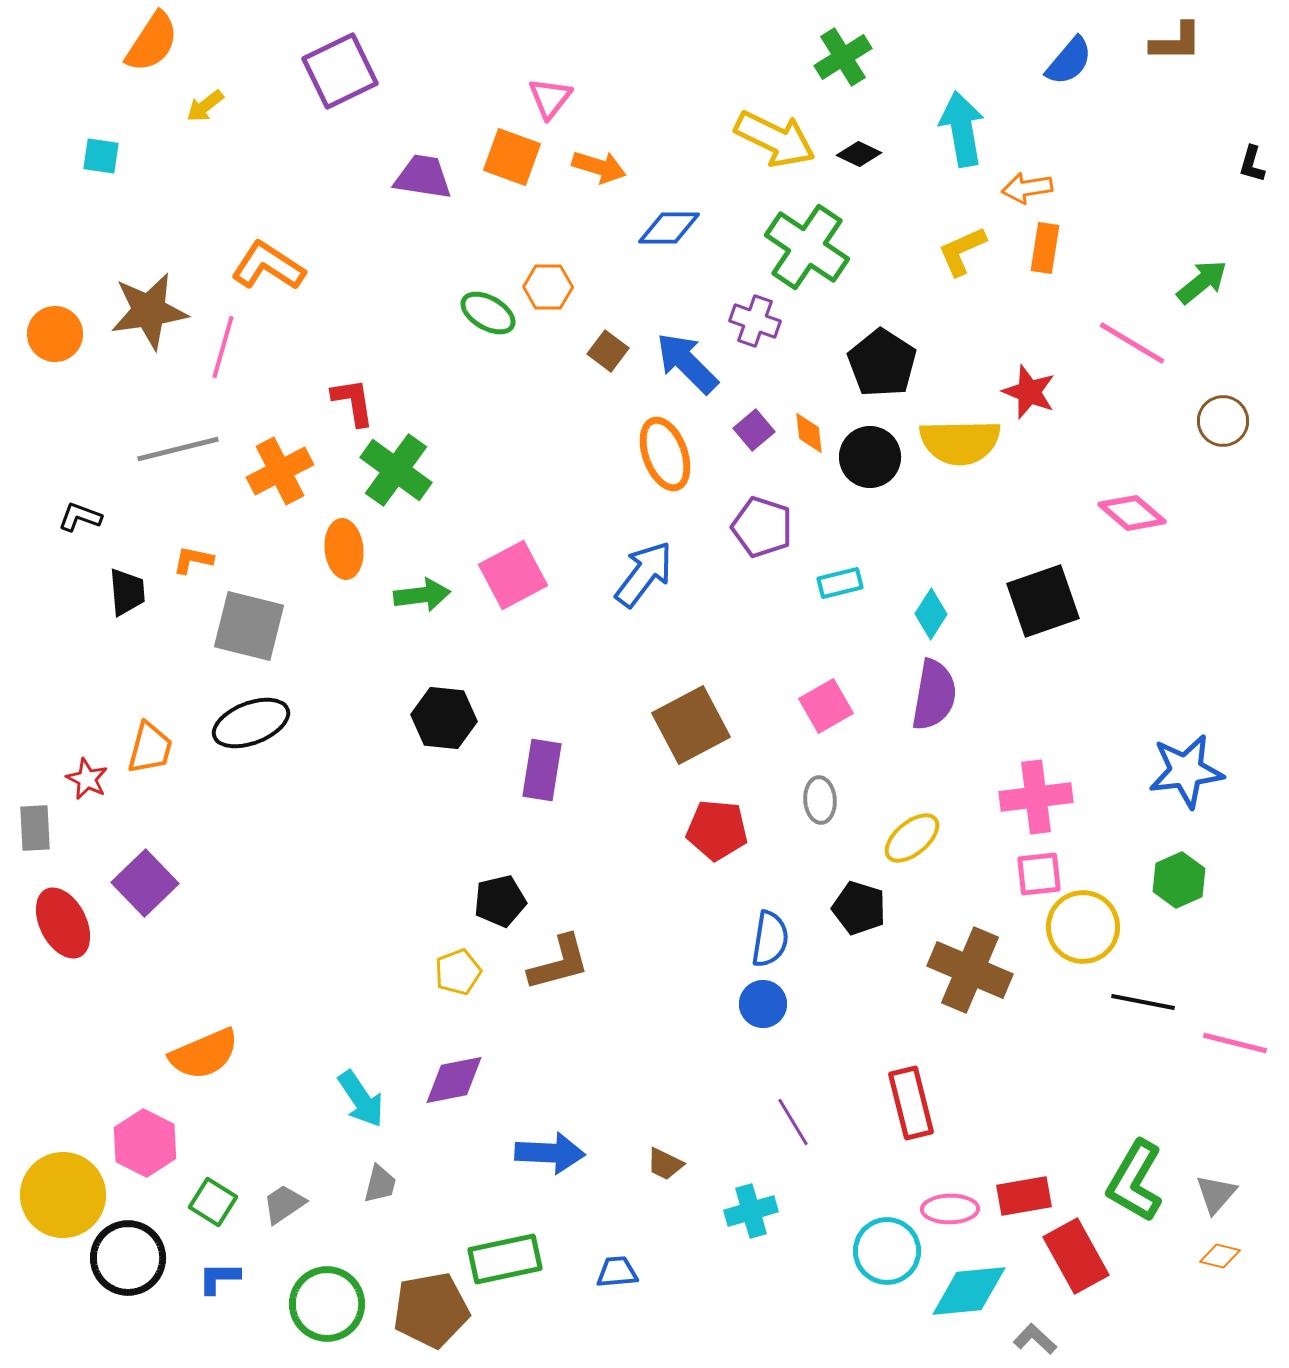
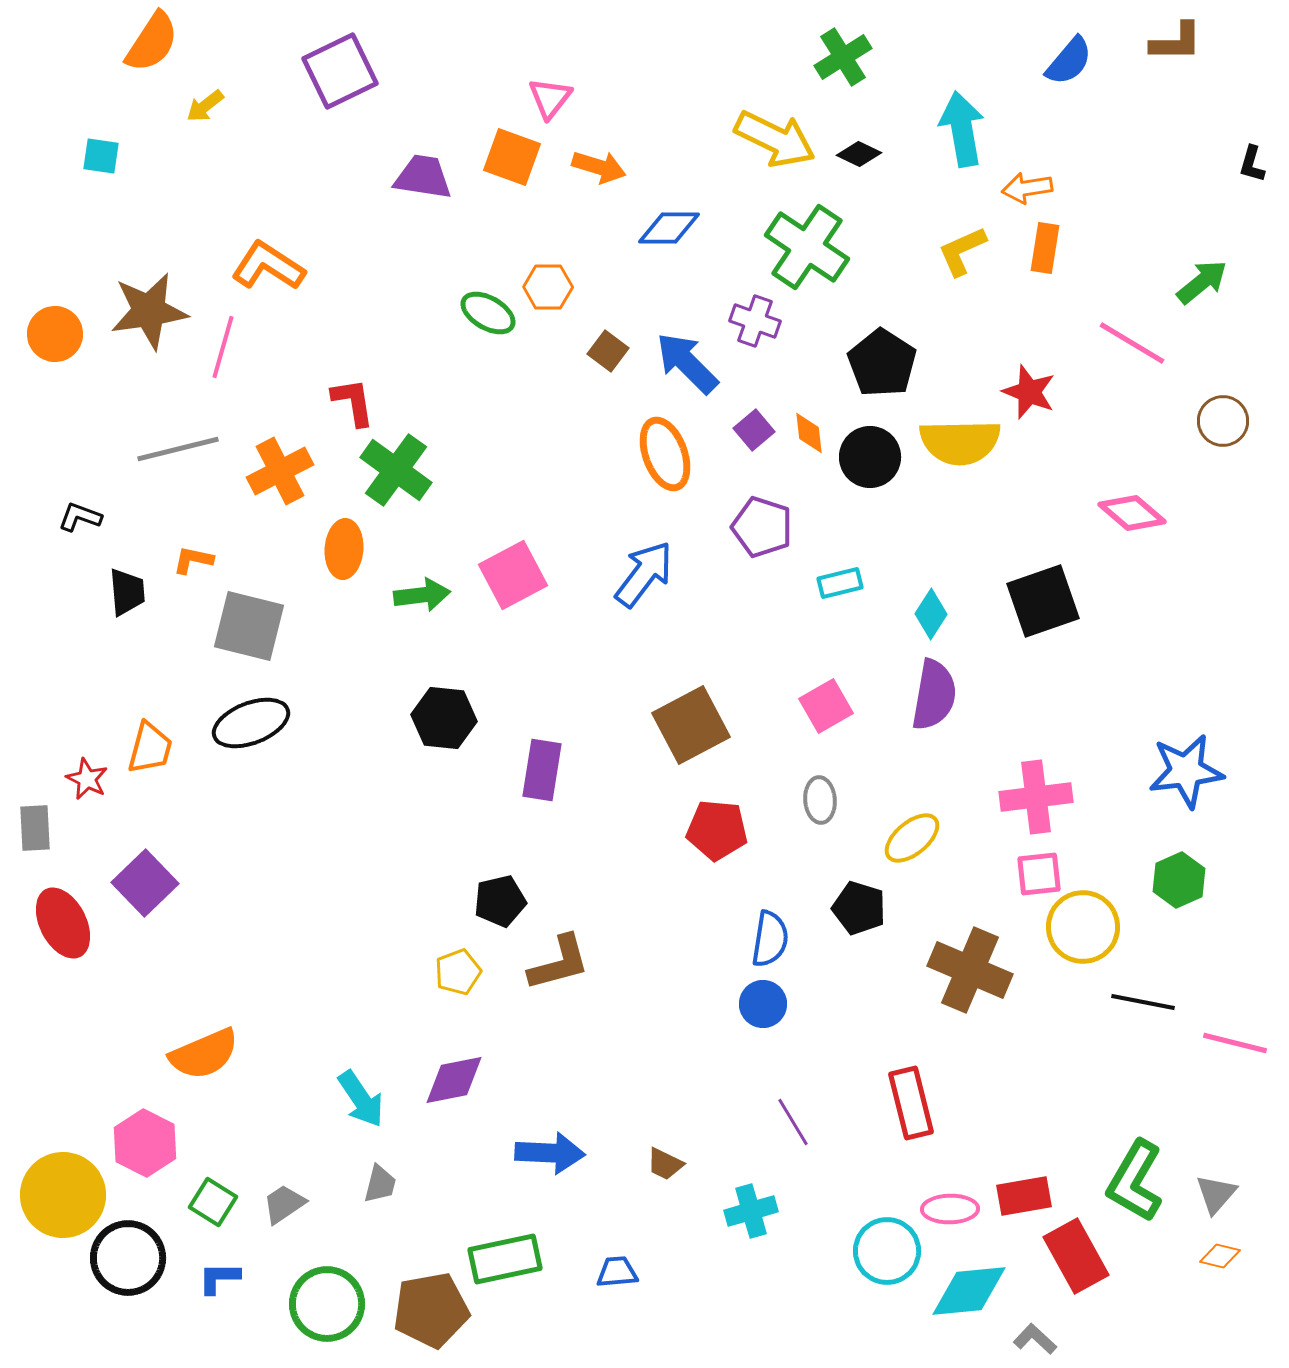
orange ellipse at (344, 549): rotated 10 degrees clockwise
